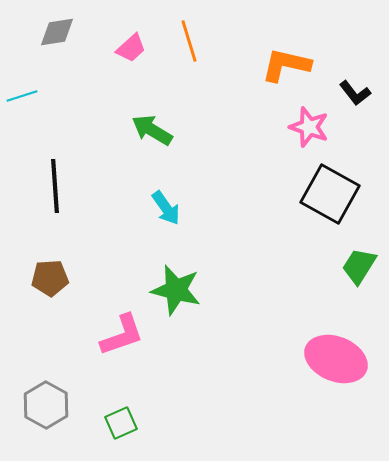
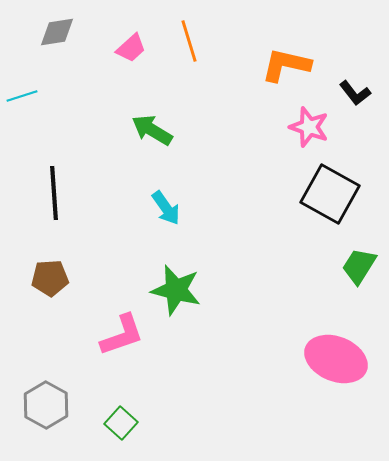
black line: moved 1 px left, 7 px down
green square: rotated 24 degrees counterclockwise
